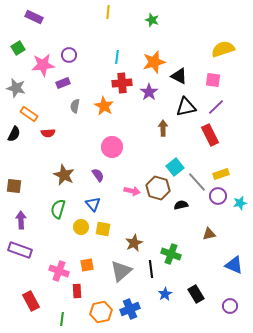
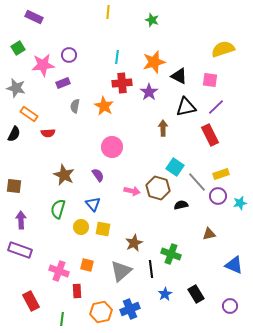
pink square at (213, 80): moved 3 px left
cyan square at (175, 167): rotated 18 degrees counterclockwise
orange square at (87, 265): rotated 24 degrees clockwise
